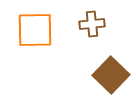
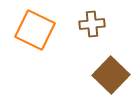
orange square: rotated 27 degrees clockwise
